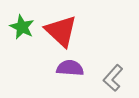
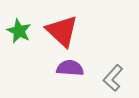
green star: moved 3 px left, 4 px down
red triangle: moved 1 px right
